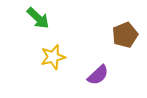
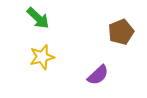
brown pentagon: moved 4 px left, 3 px up
yellow star: moved 11 px left
